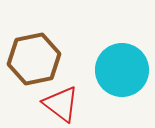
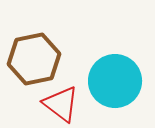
cyan circle: moved 7 px left, 11 px down
